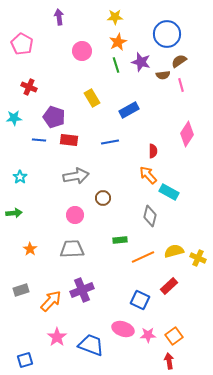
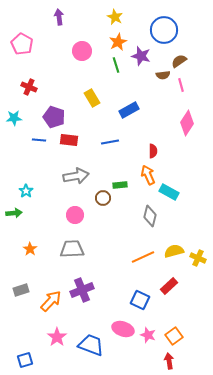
yellow star at (115, 17): rotated 28 degrees clockwise
blue circle at (167, 34): moved 3 px left, 4 px up
purple star at (141, 62): moved 6 px up
pink diamond at (187, 134): moved 11 px up
orange arrow at (148, 175): rotated 18 degrees clockwise
cyan star at (20, 177): moved 6 px right, 14 px down
green rectangle at (120, 240): moved 55 px up
pink star at (148, 335): rotated 21 degrees clockwise
